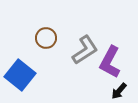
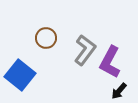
gray L-shape: rotated 20 degrees counterclockwise
